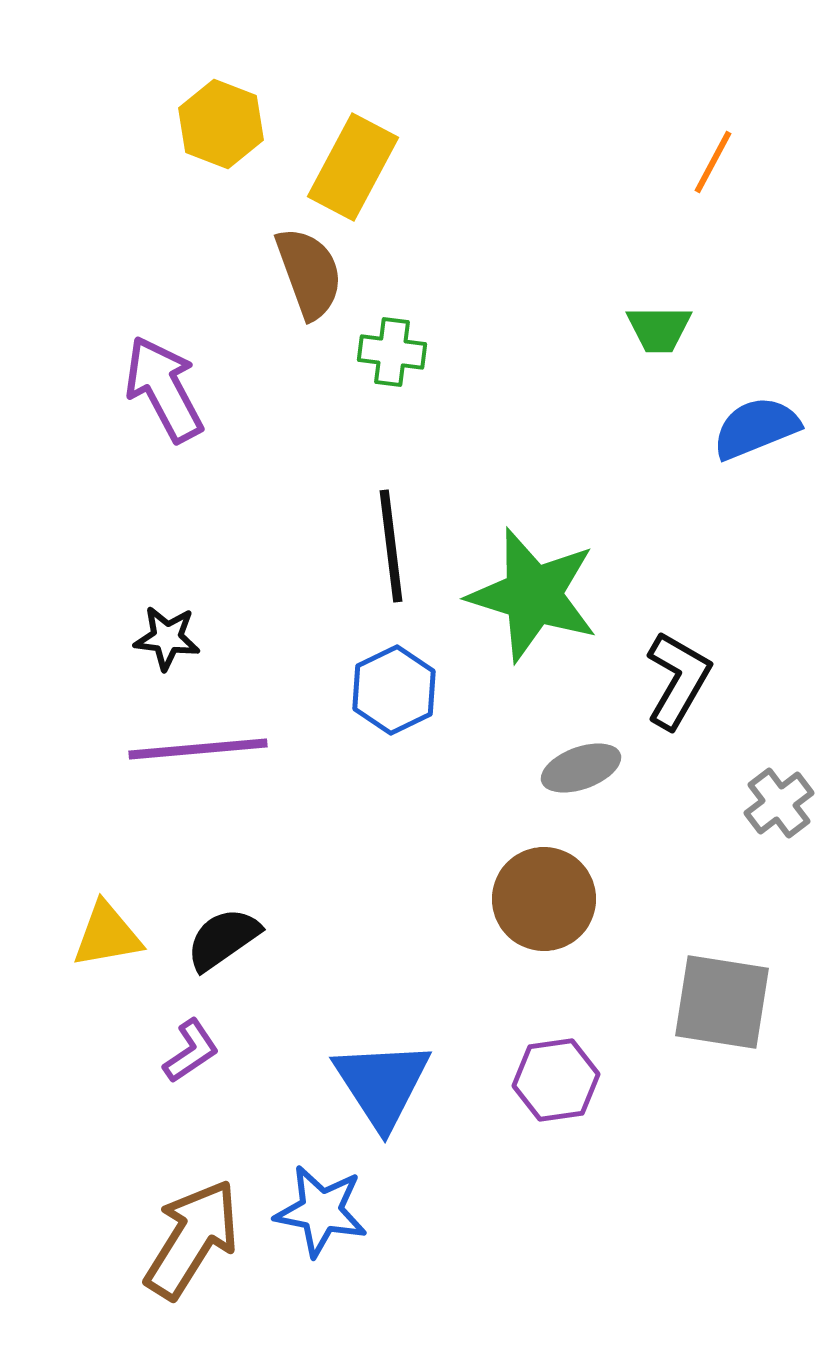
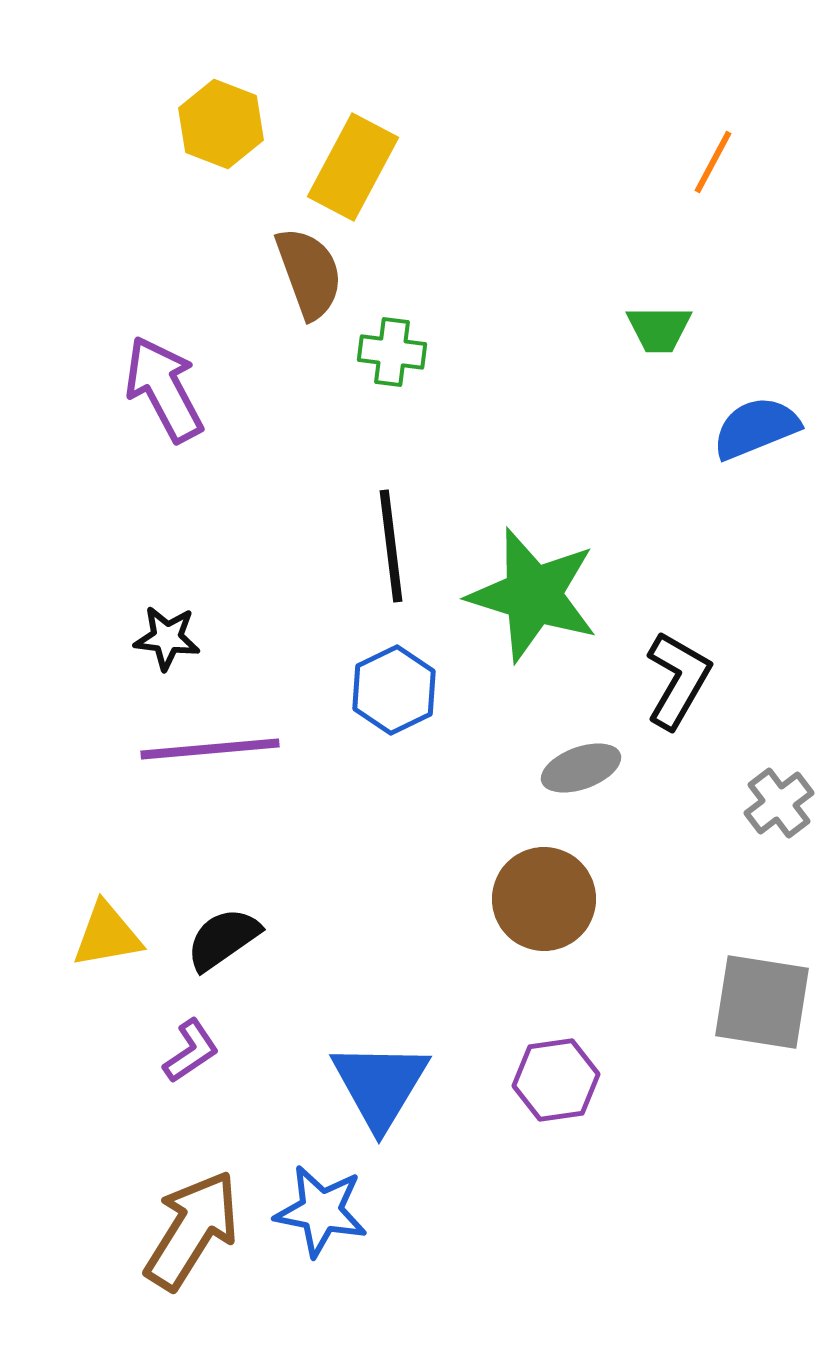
purple line: moved 12 px right
gray square: moved 40 px right
blue triangle: moved 2 px left, 1 px down; rotated 4 degrees clockwise
brown arrow: moved 9 px up
